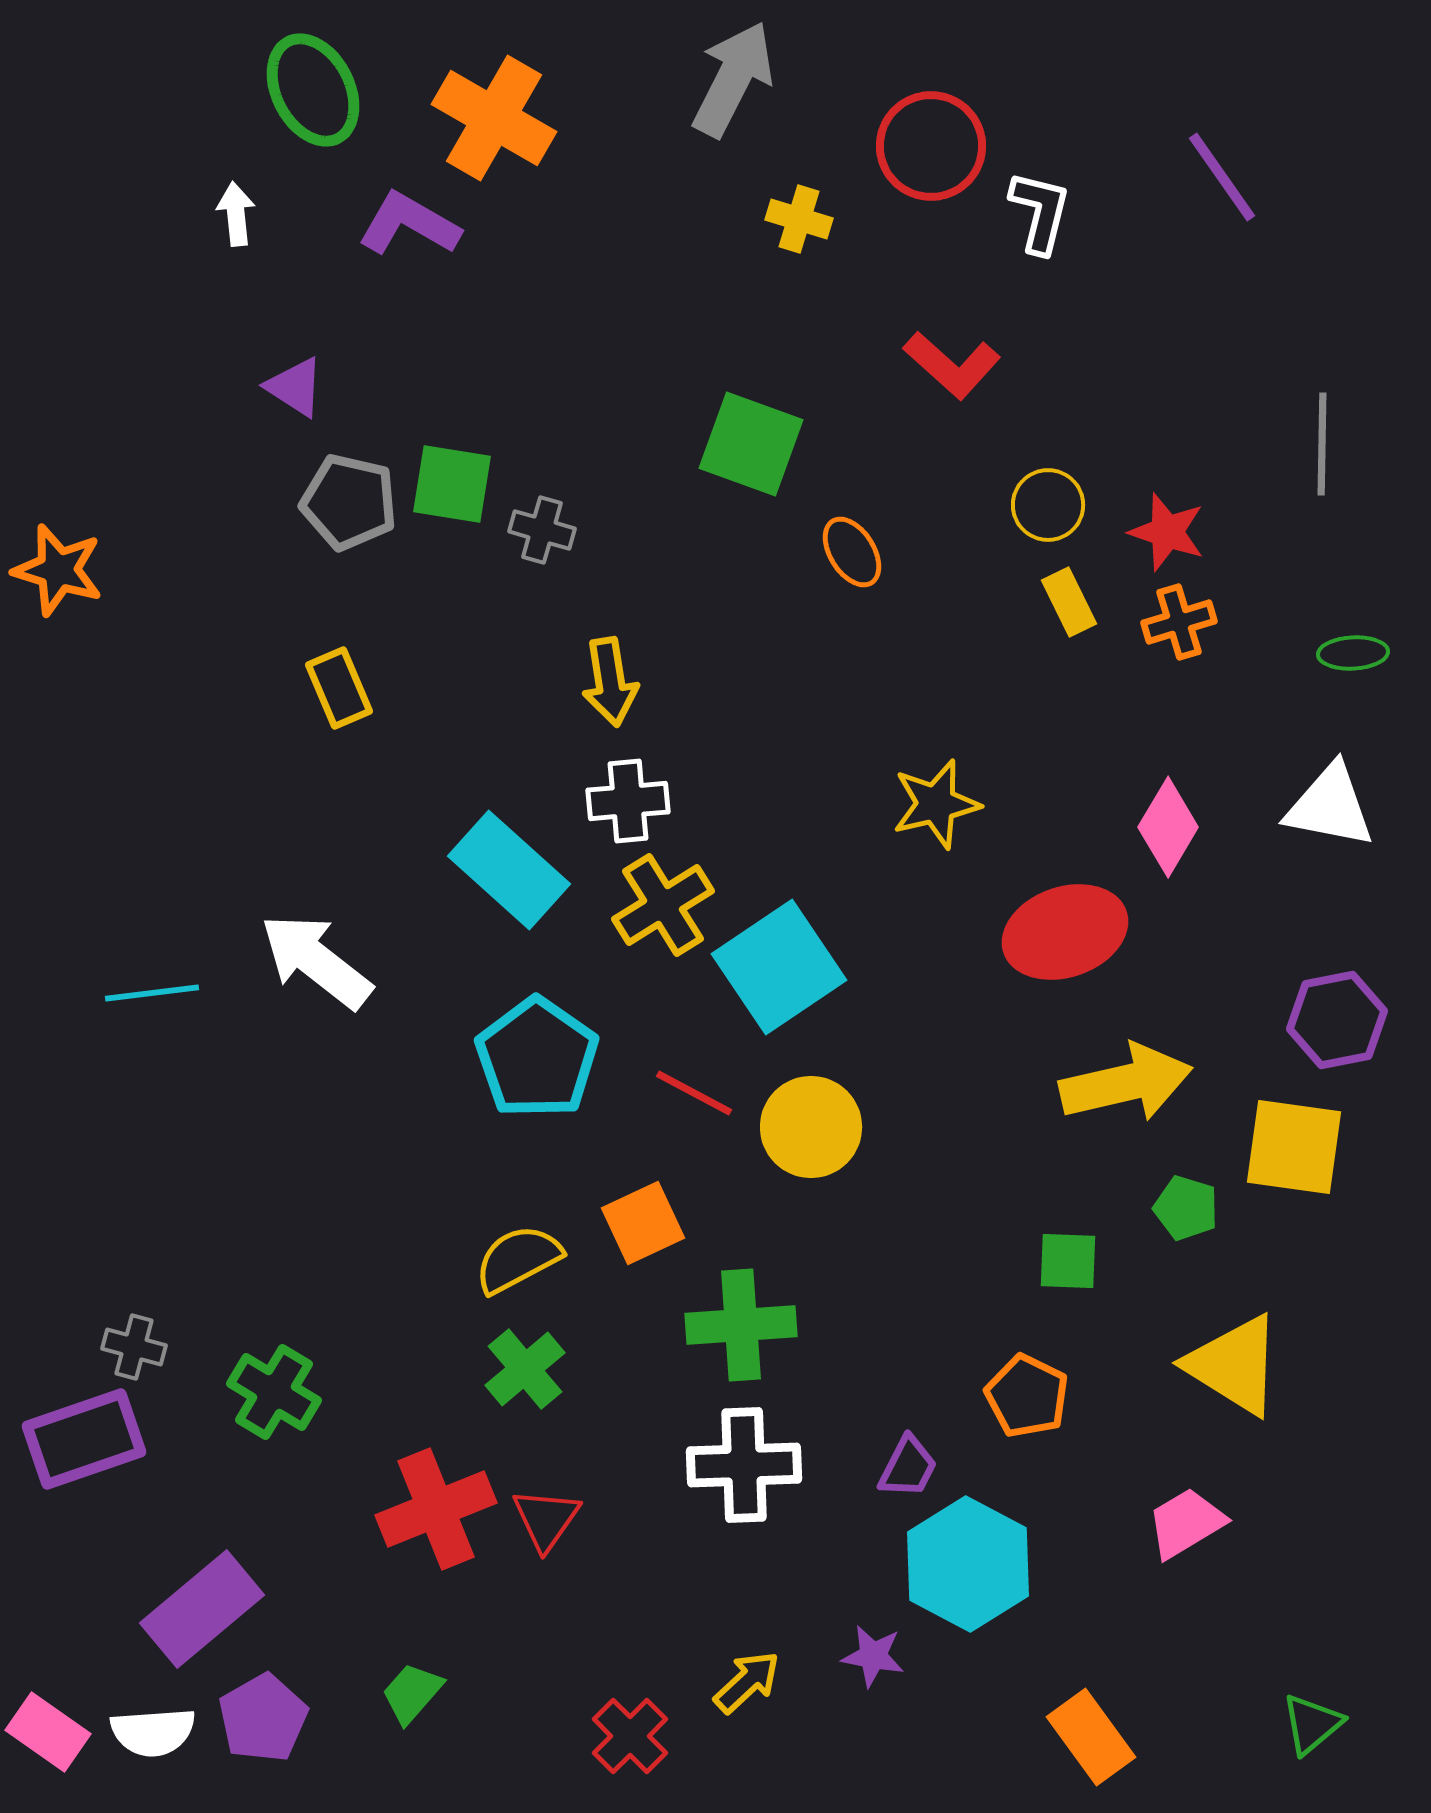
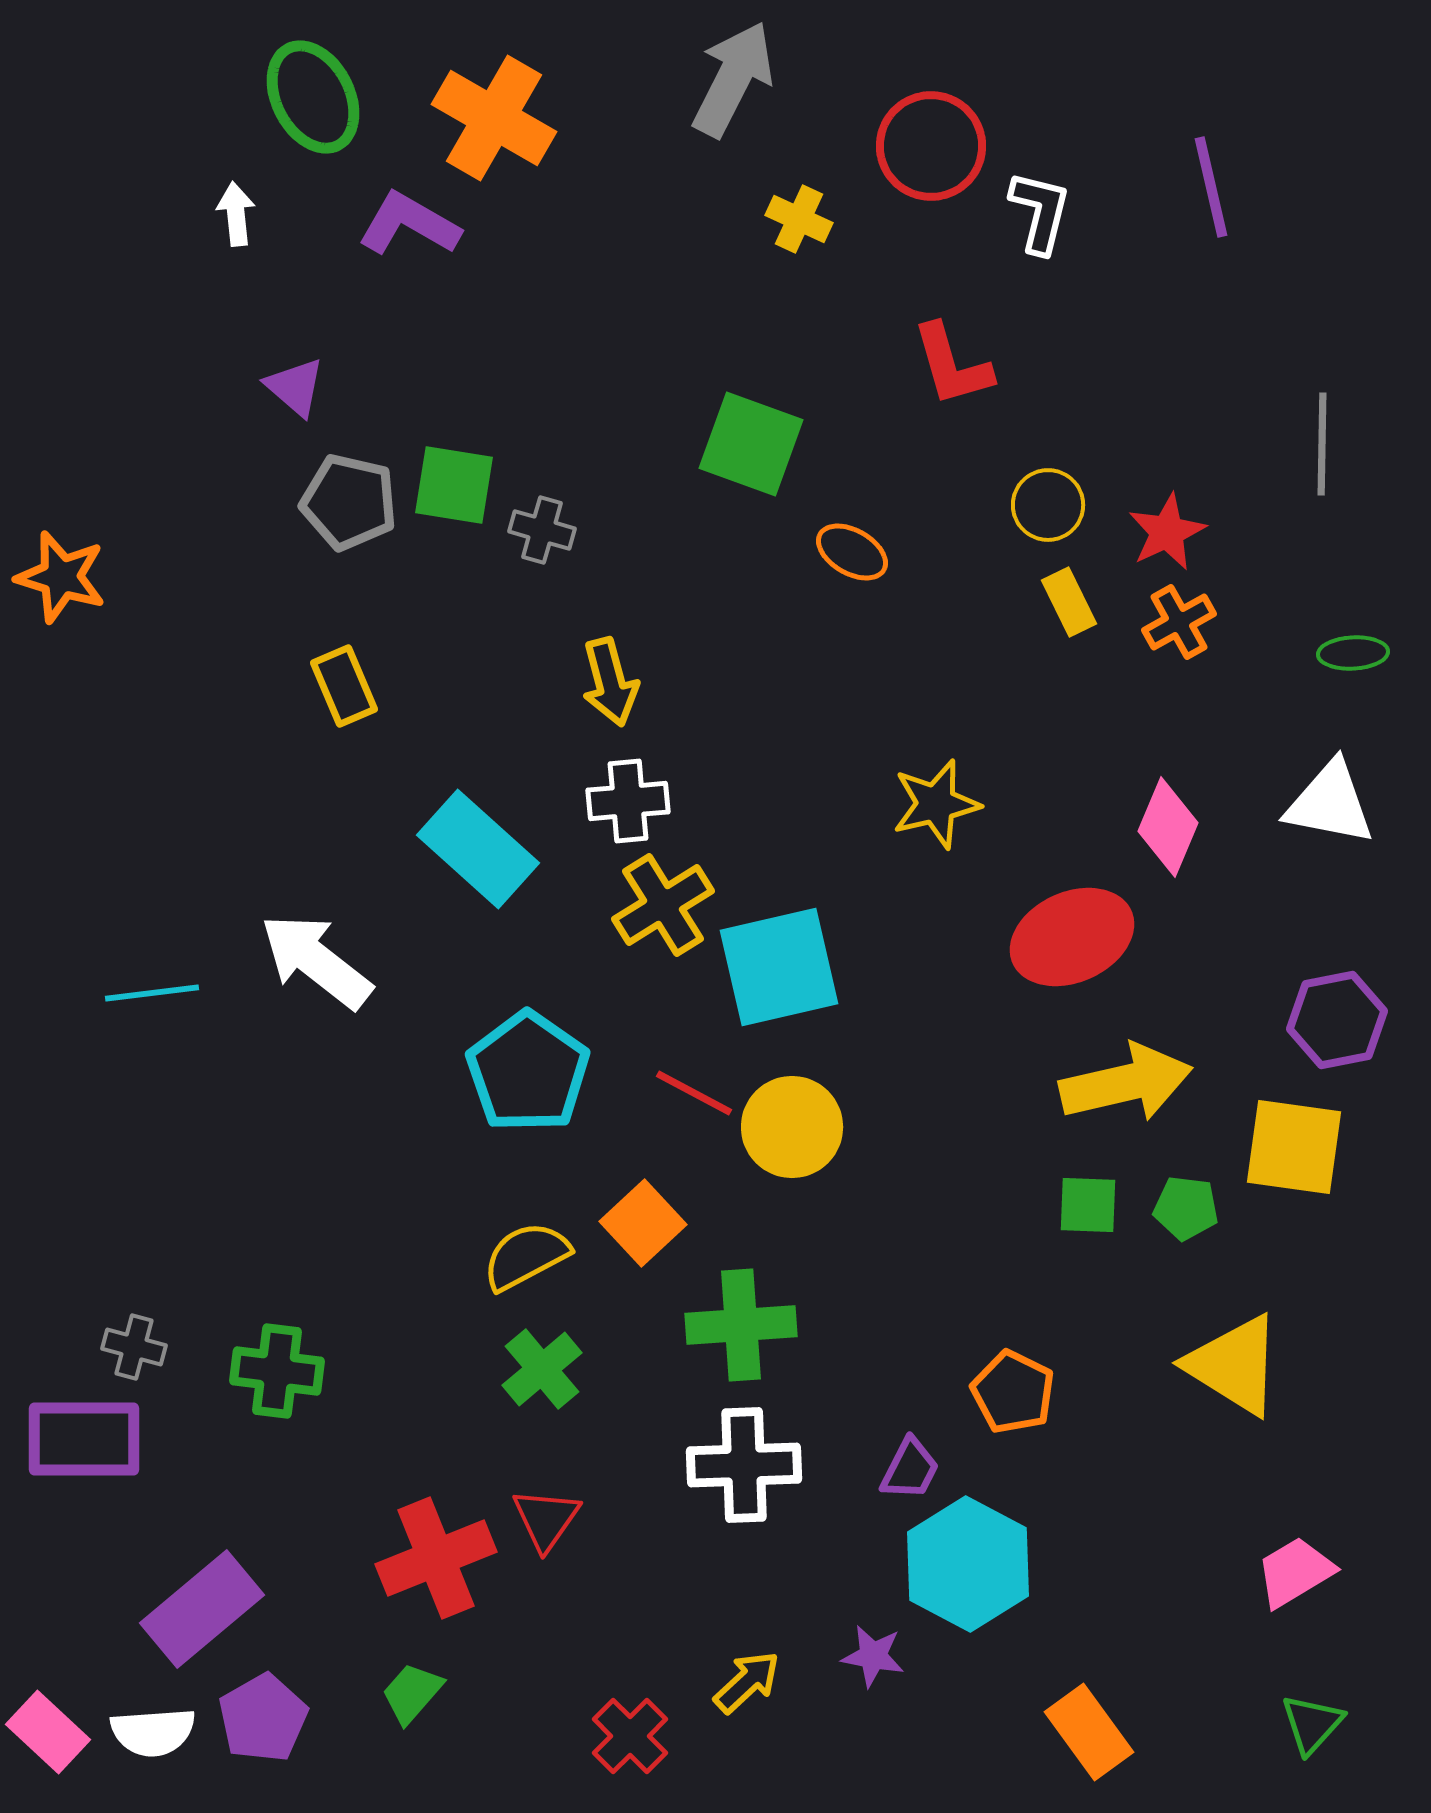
green ellipse at (313, 90): moved 7 px down
purple line at (1222, 177): moved 11 px left, 10 px down; rotated 22 degrees clockwise
yellow cross at (799, 219): rotated 8 degrees clockwise
red L-shape at (952, 365): rotated 32 degrees clockwise
purple triangle at (295, 387): rotated 8 degrees clockwise
green square at (452, 484): moved 2 px right, 1 px down
red star at (1167, 532): rotated 28 degrees clockwise
orange ellipse at (852, 552): rotated 28 degrees counterclockwise
orange star at (58, 570): moved 3 px right, 7 px down
orange cross at (1179, 622): rotated 12 degrees counterclockwise
yellow arrow at (610, 682): rotated 6 degrees counterclockwise
yellow rectangle at (339, 688): moved 5 px right, 2 px up
white triangle at (1330, 806): moved 3 px up
pink diamond at (1168, 827): rotated 8 degrees counterclockwise
cyan rectangle at (509, 870): moved 31 px left, 21 px up
red ellipse at (1065, 932): moved 7 px right, 5 px down; rotated 5 degrees counterclockwise
cyan square at (779, 967): rotated 21 degrees clockwise
cyan pentagon at (537, 1058): moved 9 px left, 14 px down
yellow circle at (811, 1127): moved 19 px left
green pentagon at (1186, 1208): rotated 10 degrees counterclockwise
orange square at (643, 1223): rotated 18 degrees counterclockwise
yellow semicircle at (518, 1259): moved 8 px right, 3 px up
green square at (1068, 1261): moved 20 px right, 56 px up
green cross at (525, 1369): moved 17 px right
green cross at (274, 1392): moved 3 px right, 21 px up; rotated 24 degrees counterclockwise
orange pentagon at (1027, 1396): moved 14 px left, 4 px up
purple rectangle at (84, 1439): rotated 19 degrees clockwise
purple trapezoid at (908, 1467): moved 2 px right, 2 px down
red cross at (436, 1509): moved 49 px down
pink trapezoid at (1186, 1523): moved 109 px right, 49 px down
green triangle at (1312, 1724): rotated 8 degrees counterclockwise
pink rectangle at (48, 1732): rotated 8 degrees clockwise
orange rectangle at (1091, 1737): moved 2 px left, 5 px up
